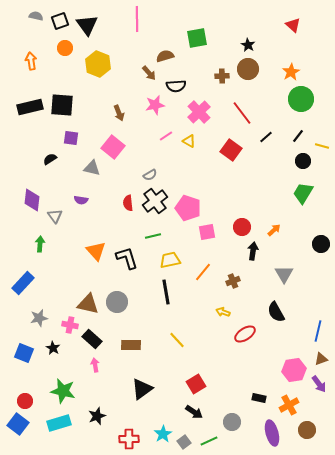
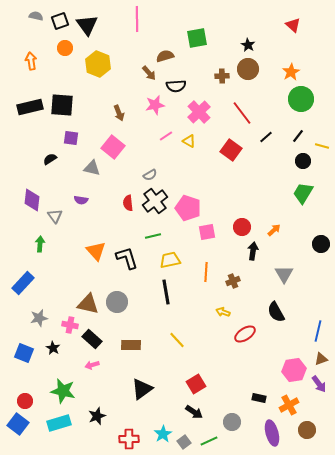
orange line at (203, 272): moved 3 px right; rotated 36 degrees counterclockwise
pink arrow at (95, 365): moved 3 px left; rotated 96 degrees counterclockwise
